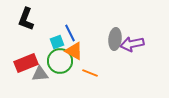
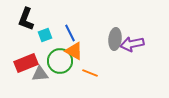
cyan square: moved 12 px left, 7 px up
